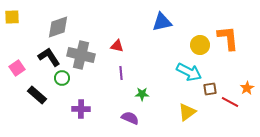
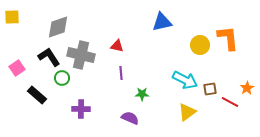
cyan arrow: moved 4 px left, 8 px down
